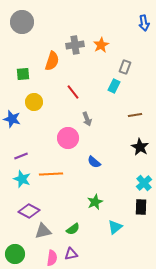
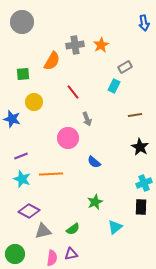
orange semicircle: rotated 12 degrees clockwise
gray rectangle: rotated 40 degrees clockwise
cyan cross: rotated 21 degrees clockwise
